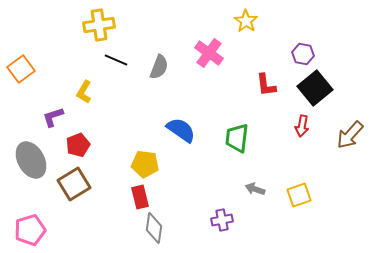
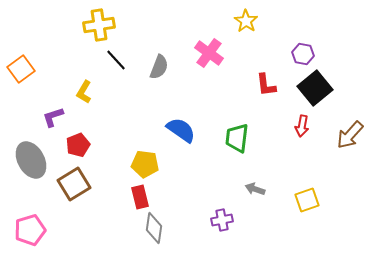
black line: rotated 25 degrees clockwise
yellow square: moved 8 px right, 5 px down
